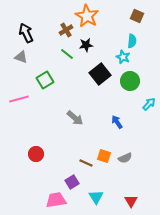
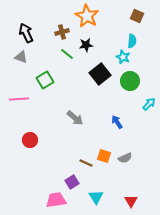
brown cross: moved 4 px left, 2 px down; rotated 16 degrees clockwise
pink line: rotated 12 degrees clockwise
red circle: moved 6 px left, 14 px up
